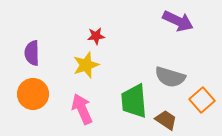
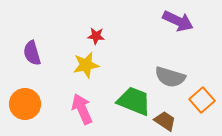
red star: rotated 12 degrees clockwise
purple semicircle: rotated 15 degrees counterclockwise
yellow star: rotated 8 degrees clockwise
orange circle: moved 8 px left, 10 px down
green trapezoid: rotated 117 degrees clockwise
brown trapezoid: moved 1 px left, 1 px down
